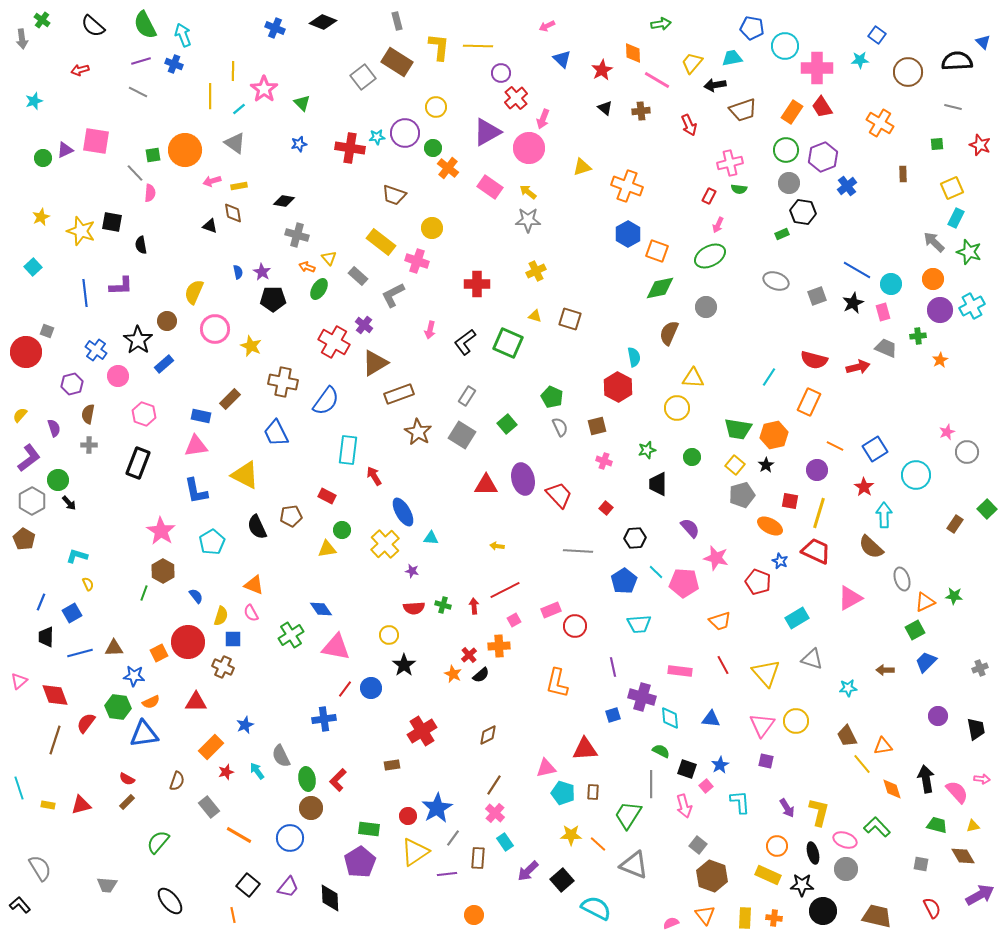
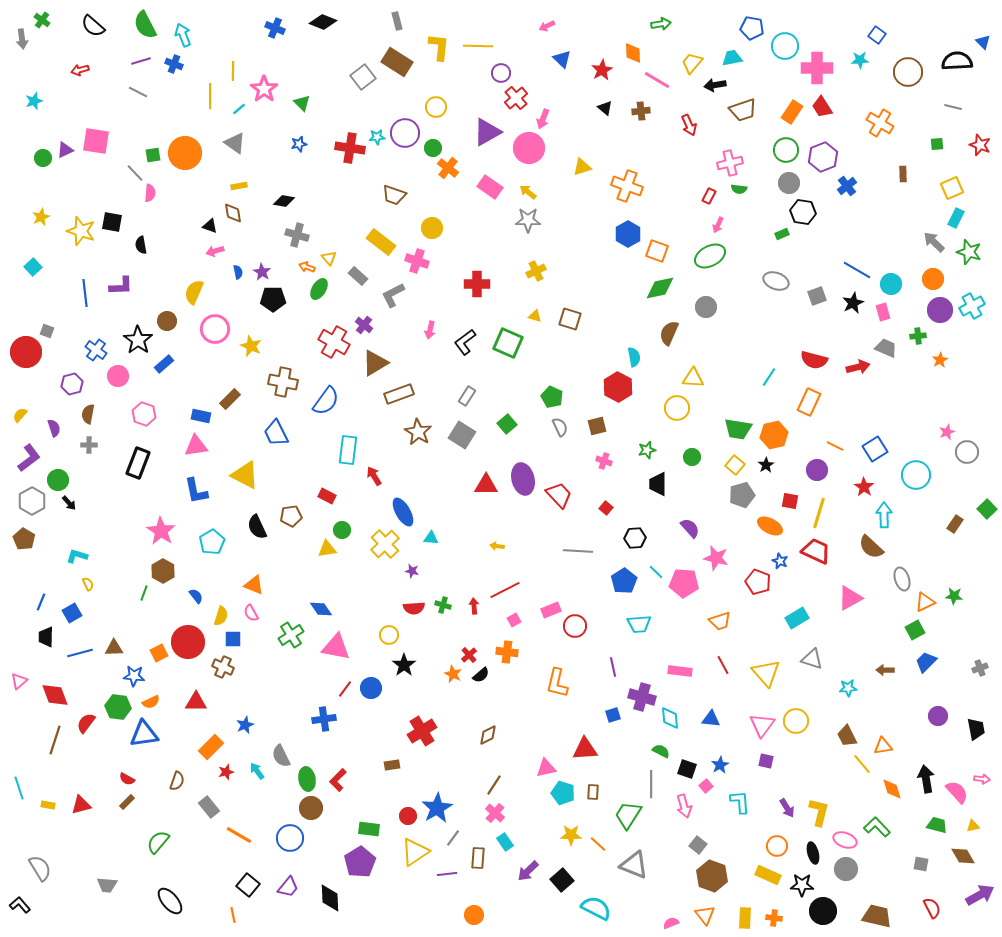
orange circle at (185, 150): moved 3 px down
pink arrow at (212, 181): moved 3 px right, 70 px down
orange cross at (499, 646): moved 8 px right, 6 px down; rotated 10 degrees clockwise
